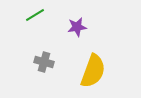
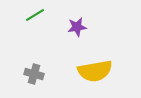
gray cross: moved 10 px left, 12 px down
yellow semicircle: moved 2 px right; rotated 60 degrees clockwise
